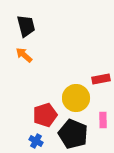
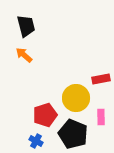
pink rectangle: moved 2 px left, 3 px up
